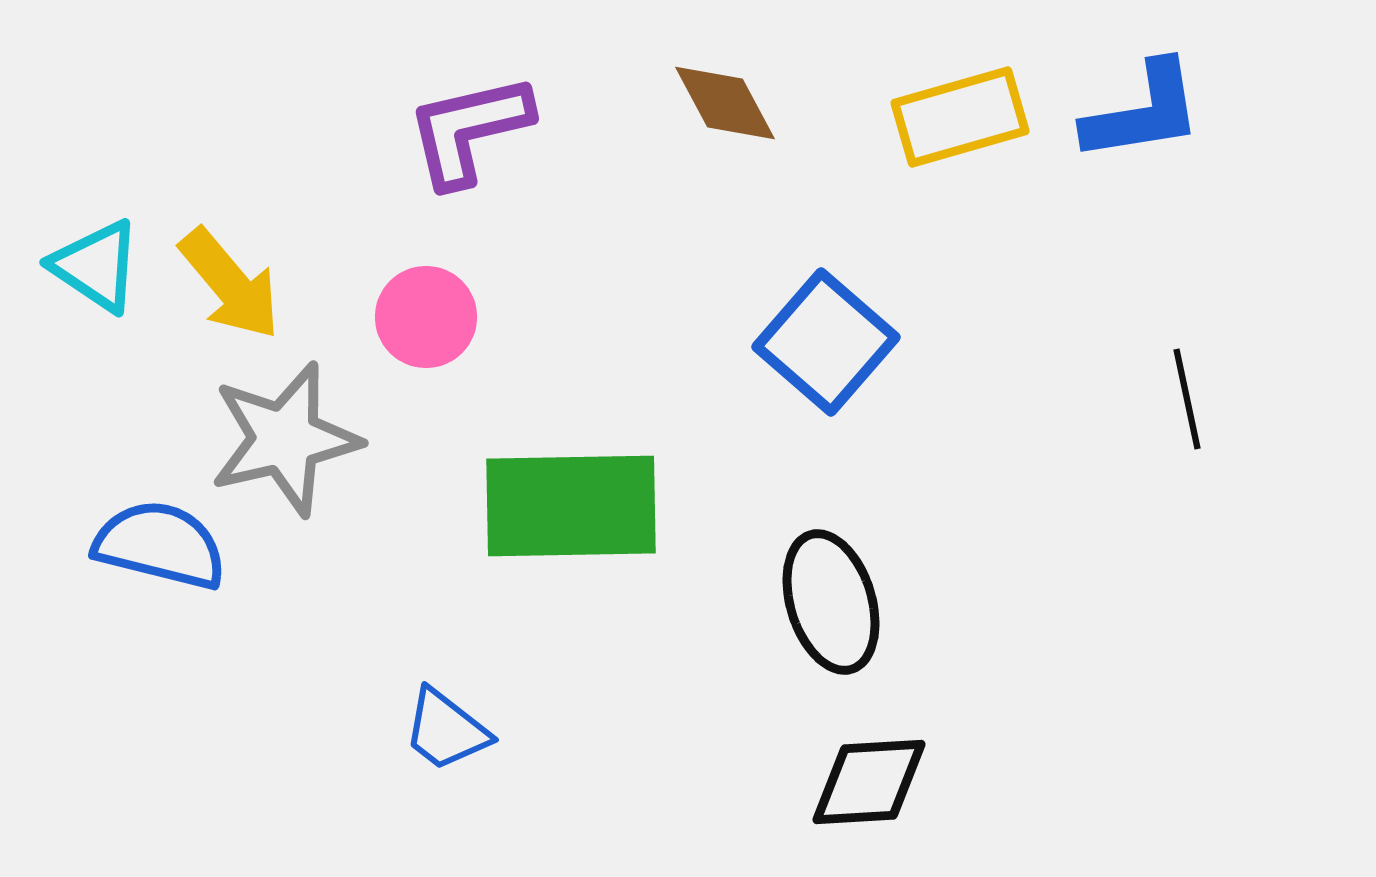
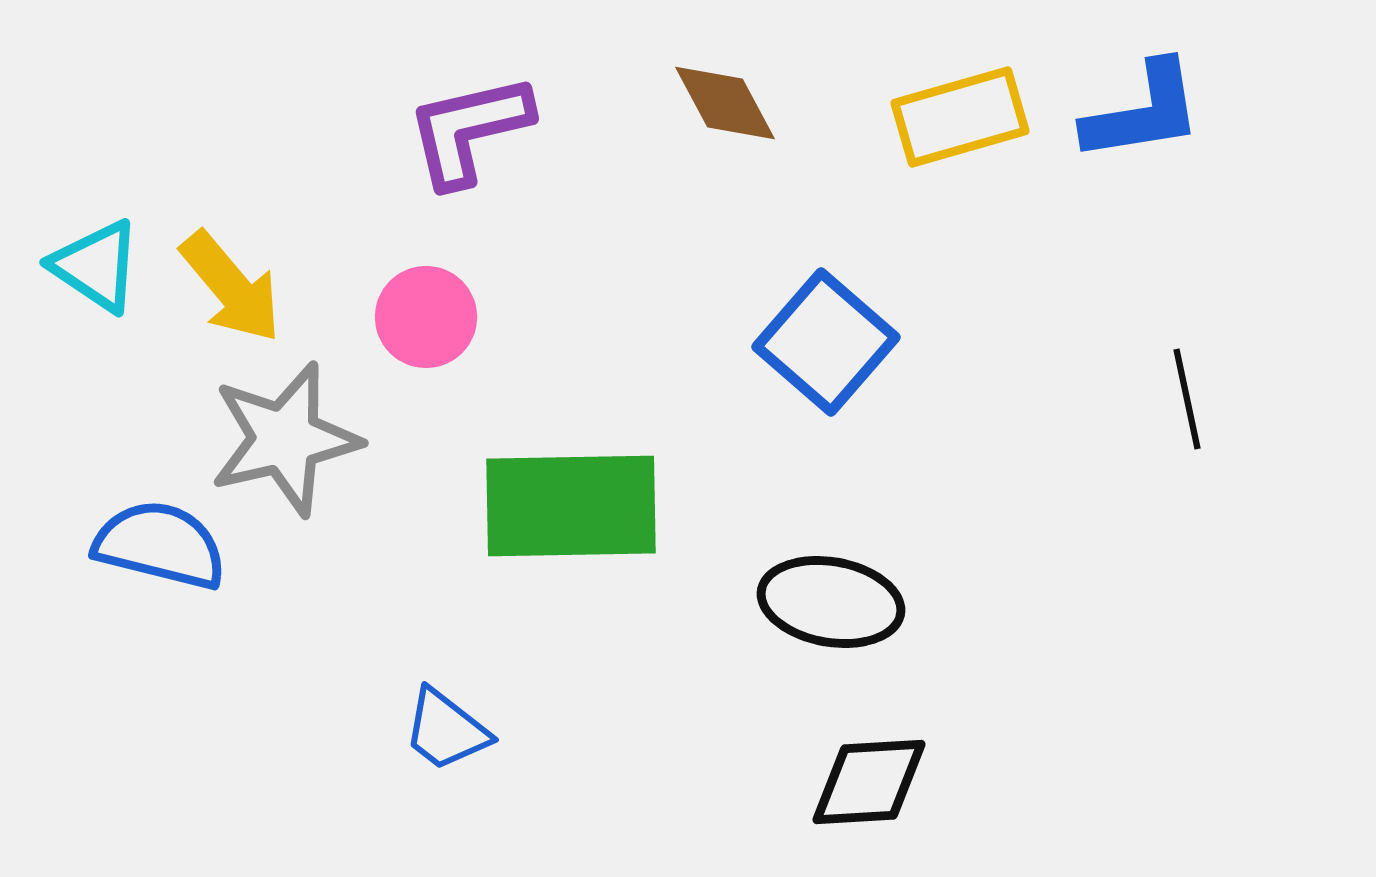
yellow arrow: moved 1 px right, 3 px down
black ellipse: rotated 63 degrees counterclockwise
